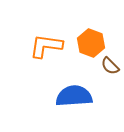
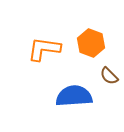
orange L-shape: moved 2 px left, 3 px down
brown semicircle: moved 1 px left, 10 px down
